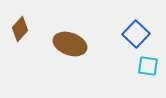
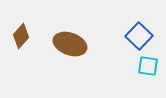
brown diamond: moved 1 px right, 7 px down
blue square: moved 3 px right, 2 px down
